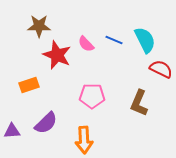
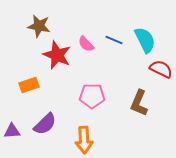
brown star: rotated 10 degrees clockwise
purple semicircle: moved 1 px left, 1 px down
